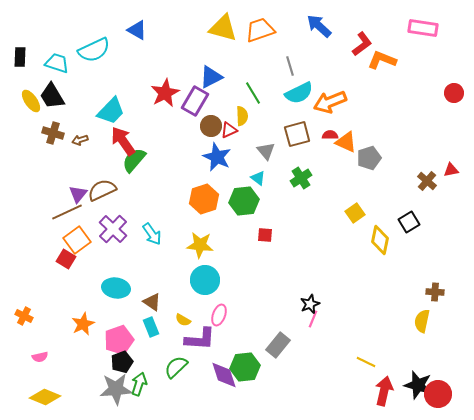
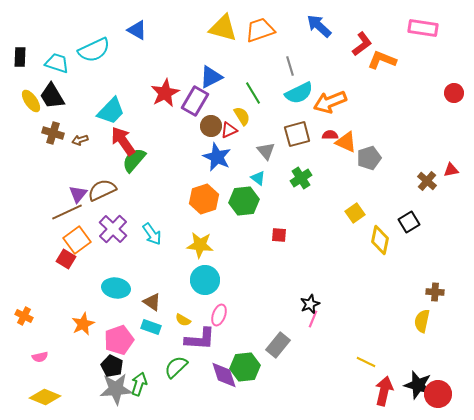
yellow semicircle at (242, 116): rotated 30 degrees counterclockwise
red square at (265, 235): moved 14 px right
cyan rectangle at (151, 327): rotated 48 degrees counterclockwise
black pentagon at (122, 362): moved 10 px left, 4 px down; rotated 25 degrees counterclockwise
